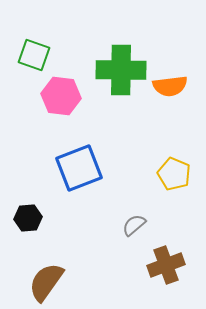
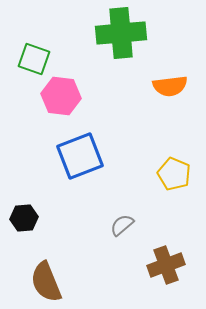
green square: moved 4 px down
green cross: moved 37 px up; rotated 6 degrees counterclockwise
blue square: moved 1 px right, 12 px up
black hexagon: moved 4 px left
gray semicircle: moved 12 px left
brown semicircle: rotated 57 degrees counterclockwise
